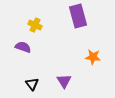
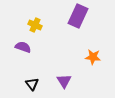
purple rectangle: rotated 40 degrees clockwise
